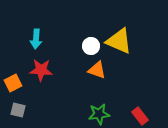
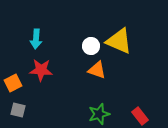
green star: rotated 10 degrees counterclockwise
